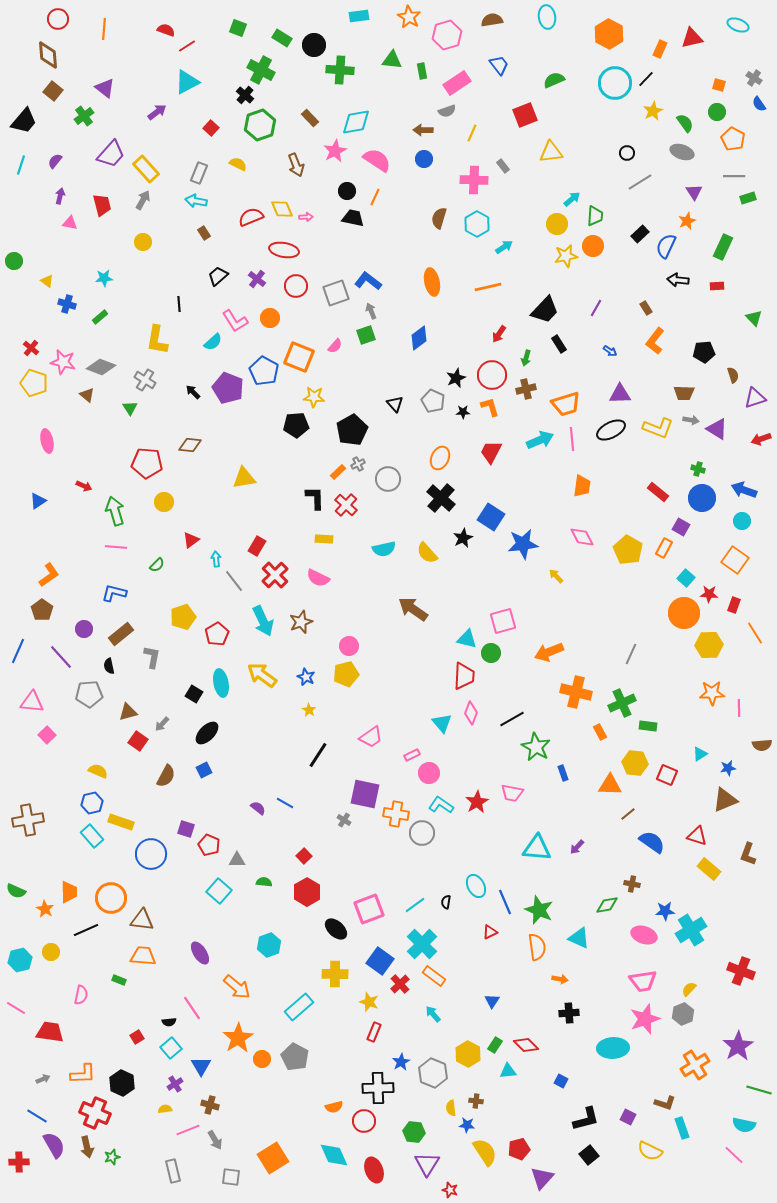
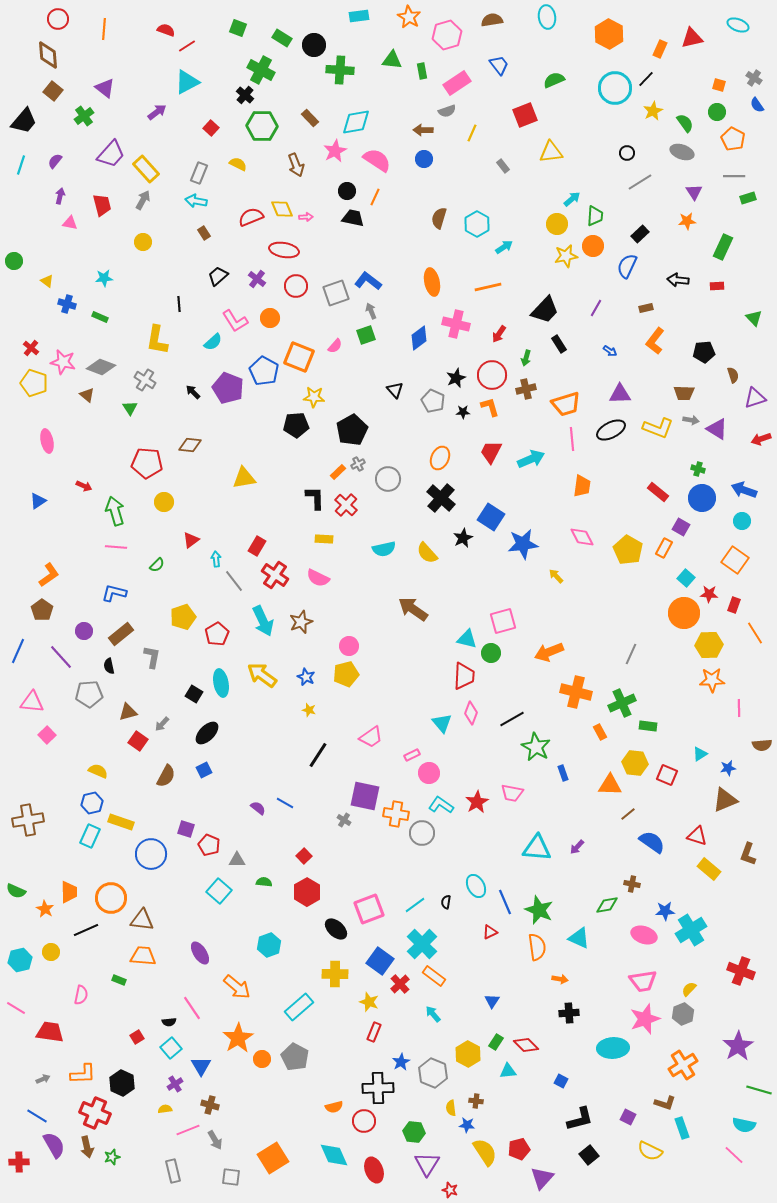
cyan circle at (615, 83): moved 5 px down
blue semicircle at (759, 104): moved 2 px left, 1 px down
green hexagon at (260, 125): moved 2 px right, 1 px down; rotated 20 degrees clockwise
pink cross at (474, 180): moved 18 px left, 144 px down; rotated 12 degrees clockwise
orange star at (687, 221): rotated 18 degrees clockwise
blue semicircle at (666, 246): moved 39 px left, 20 px down
brown rectangle at (646, 308): rotated 72 degrees counterclockwise
green rectangle at (100, 317): rotated 63 degrees clockwise
black triangle at (395, 404): moved 14 px up
cyan arrow at (540, 440): moved 9 px left, 19 px down
red cross at (275, 575): rotated 12 degrees counterclockwise
purple circle at (84, 629): moved 2 px down
orange star at (712, 693): moved 13 px up
yellow star at (309, 710): rotated 16 degrees counterclockwise
purple square at (365, 794): moved 2 px down
cyan rectangle at (92, 836): moved 2 px left; rotated 65 degrees clockwise
green rectangle at (495, 1045): moved 1 px right, 3 px up
orange cross at (695, 1065): moved 12 px left
black L-shape at (586, 1119): moved 6 px left
